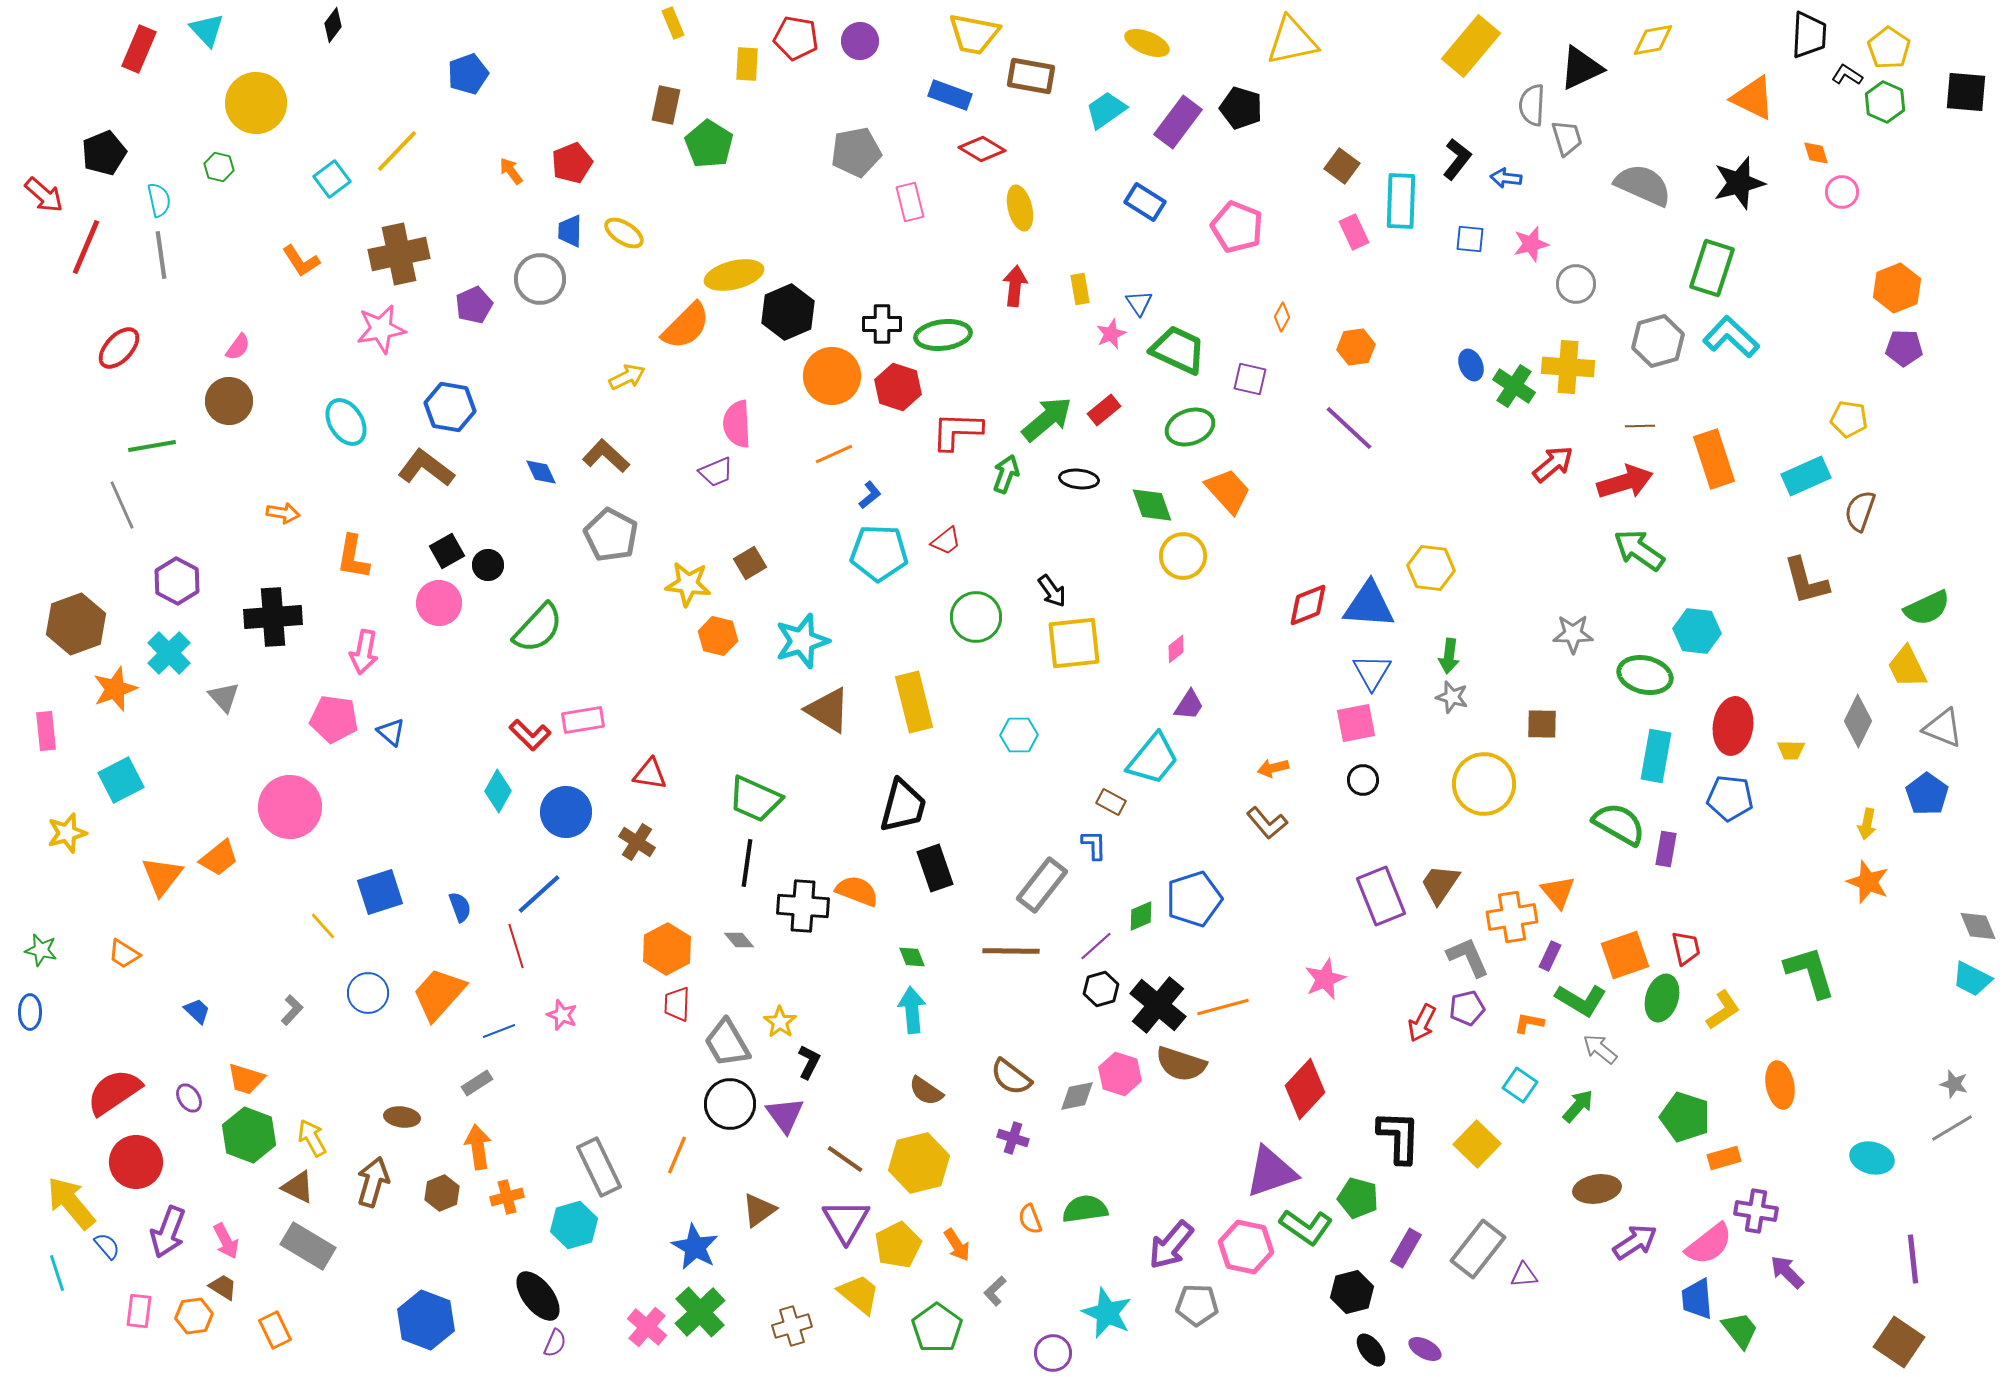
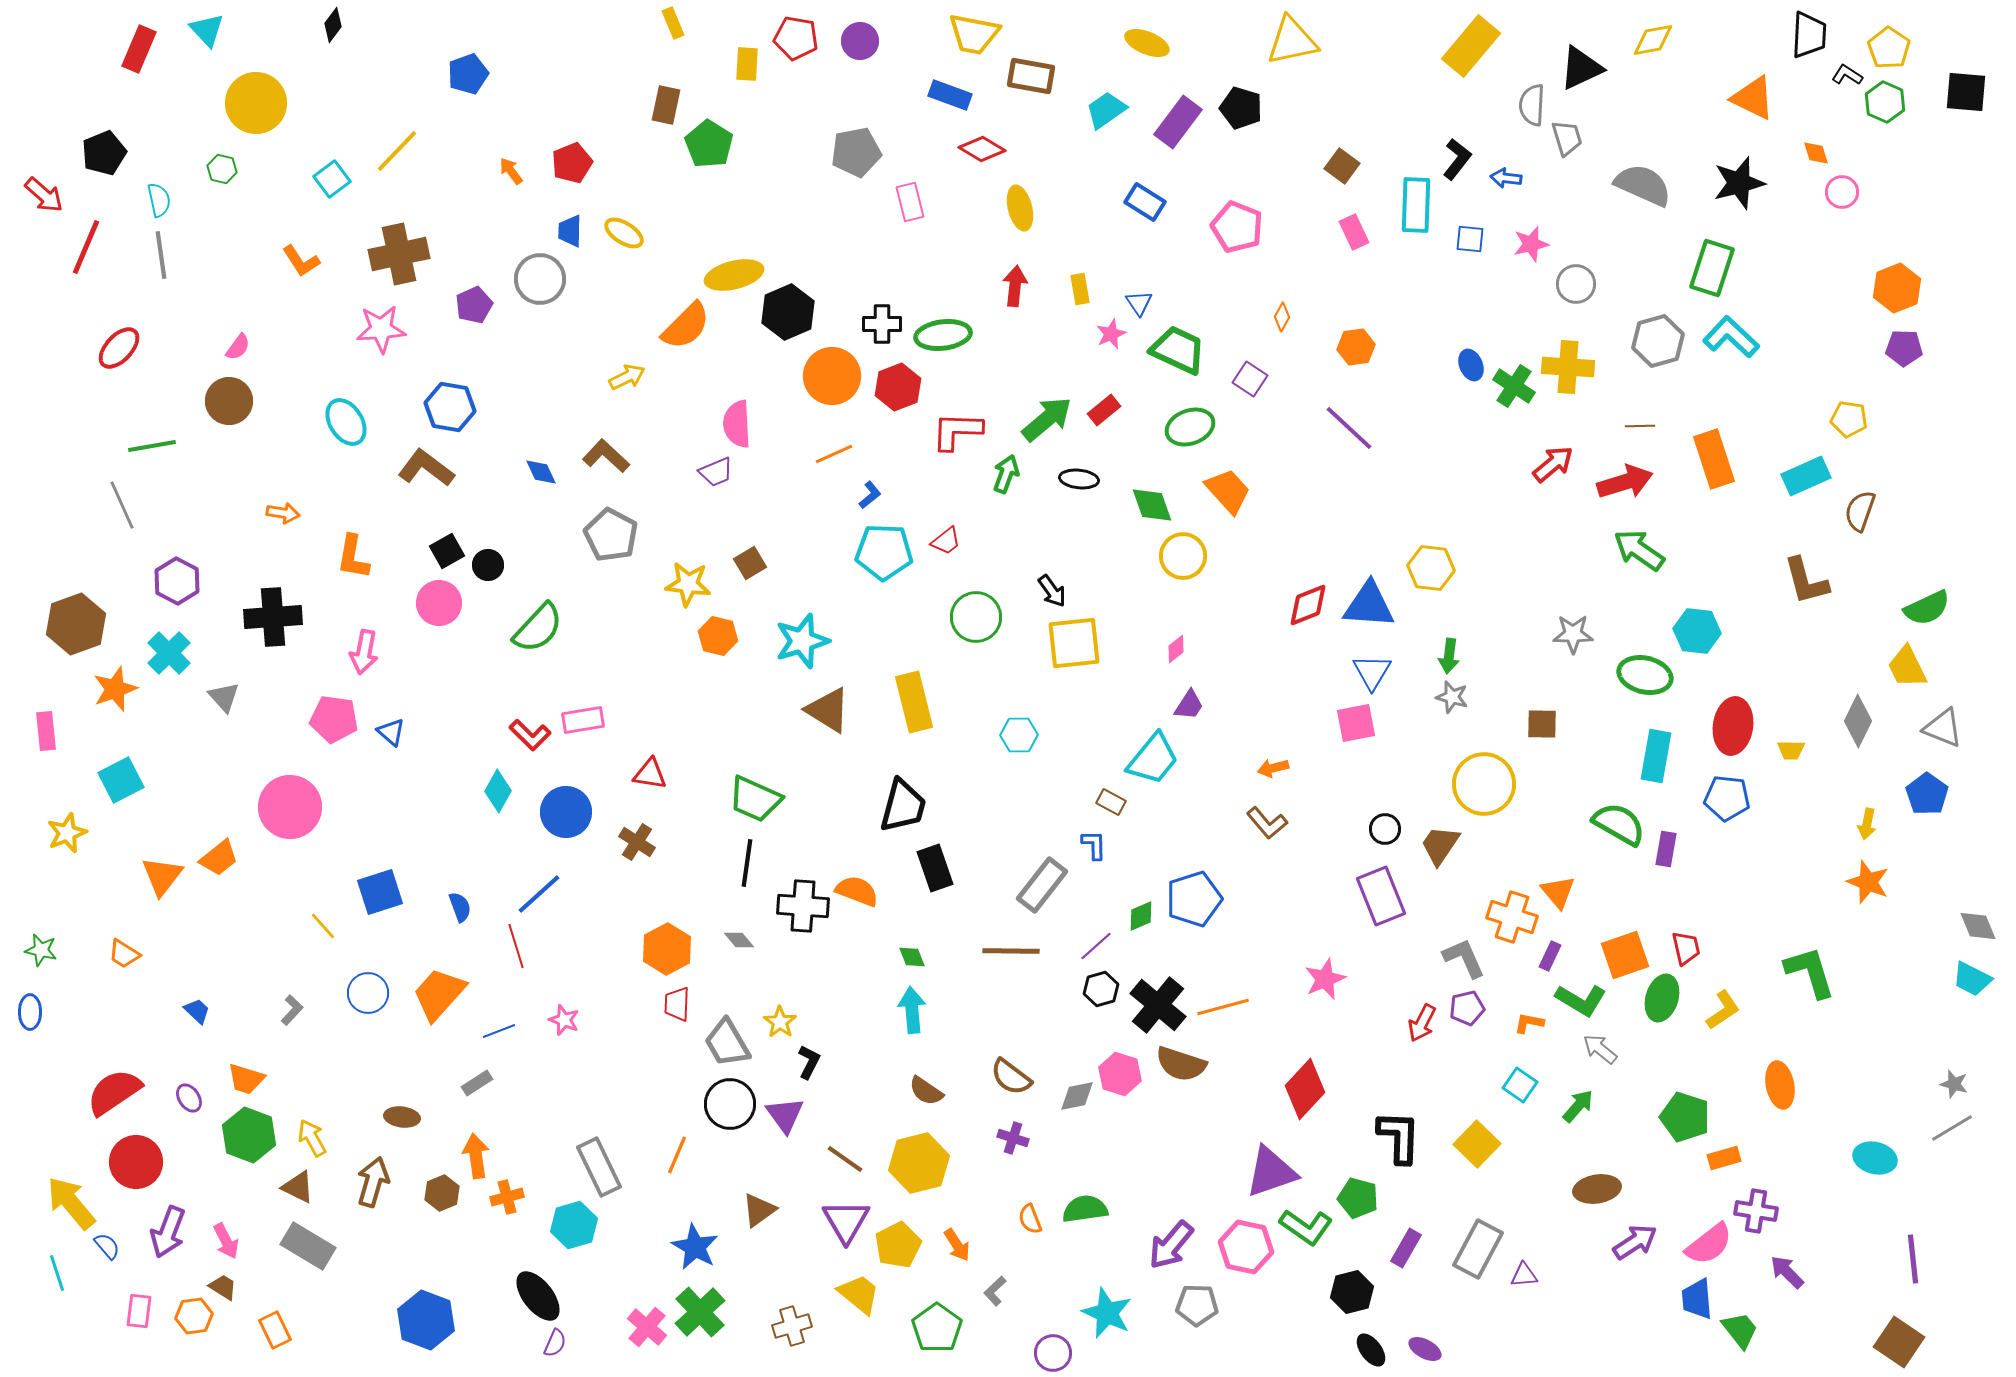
green hexagon at (219, 167): moved 3 px right, 2 px down
cyan rectangle at (1401, 201): moved 15 px right, 4 px down
pink star at (381, 329): rotated 6 degrees clockwise
purple square at (1250, 379): rotated 20 degrees clockwise
red hexagon at (898, 387): rotated 21 degrees clockwise
cyan pentagon at (879, 553): moved 5 px right, 1 px up
black circle at (1363, 780): moved 22 px right, 49 px down
blue pentagon at (1730, 798): moved 3 px left
yellow star at (67, 833): rotated 6 degrees counterclockwise
brown trapezoid at (1440, 884): moved 39 px up
orange cross at (1512, 917): rotated 27 degrees clockwise
gray L-shape at (1468, 957): moved 4 px left, 1 px down
pink star at (562, 1015): moved 2 px right, 5 px down
orange arrow at (478, 1147): moved 2 px left, 9 px down
cyan ellipse at (1872, 1158): moved 3 px right
gray rectangle at (1478, 1249): rotated 10 degrees counterclockwise
